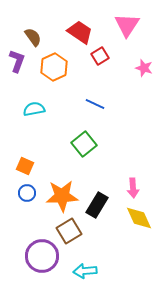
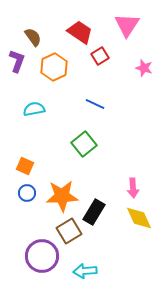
black rectangle: moved 3 px left, 7 px down
